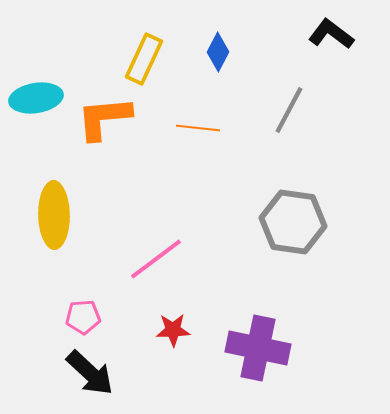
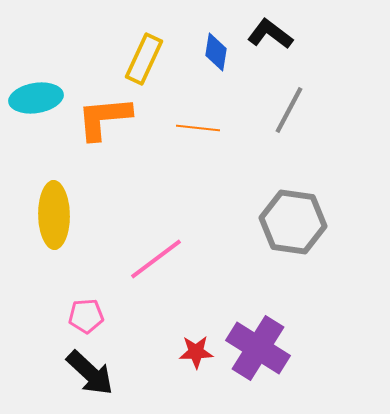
black L-shape: moved 61 px left
blue diamond: moved 2 px left; rotated 18 degrees counterclockwise
pink pentagon: moved 3 px right, 1 px up
red star: moved 23 px right, 22 px down
purple cross: rotated 20 degrees clockwise
